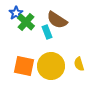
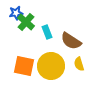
blue star: rotated 24 degrees clockwise
brown semicircle: moved 14 px right, 21 px down
